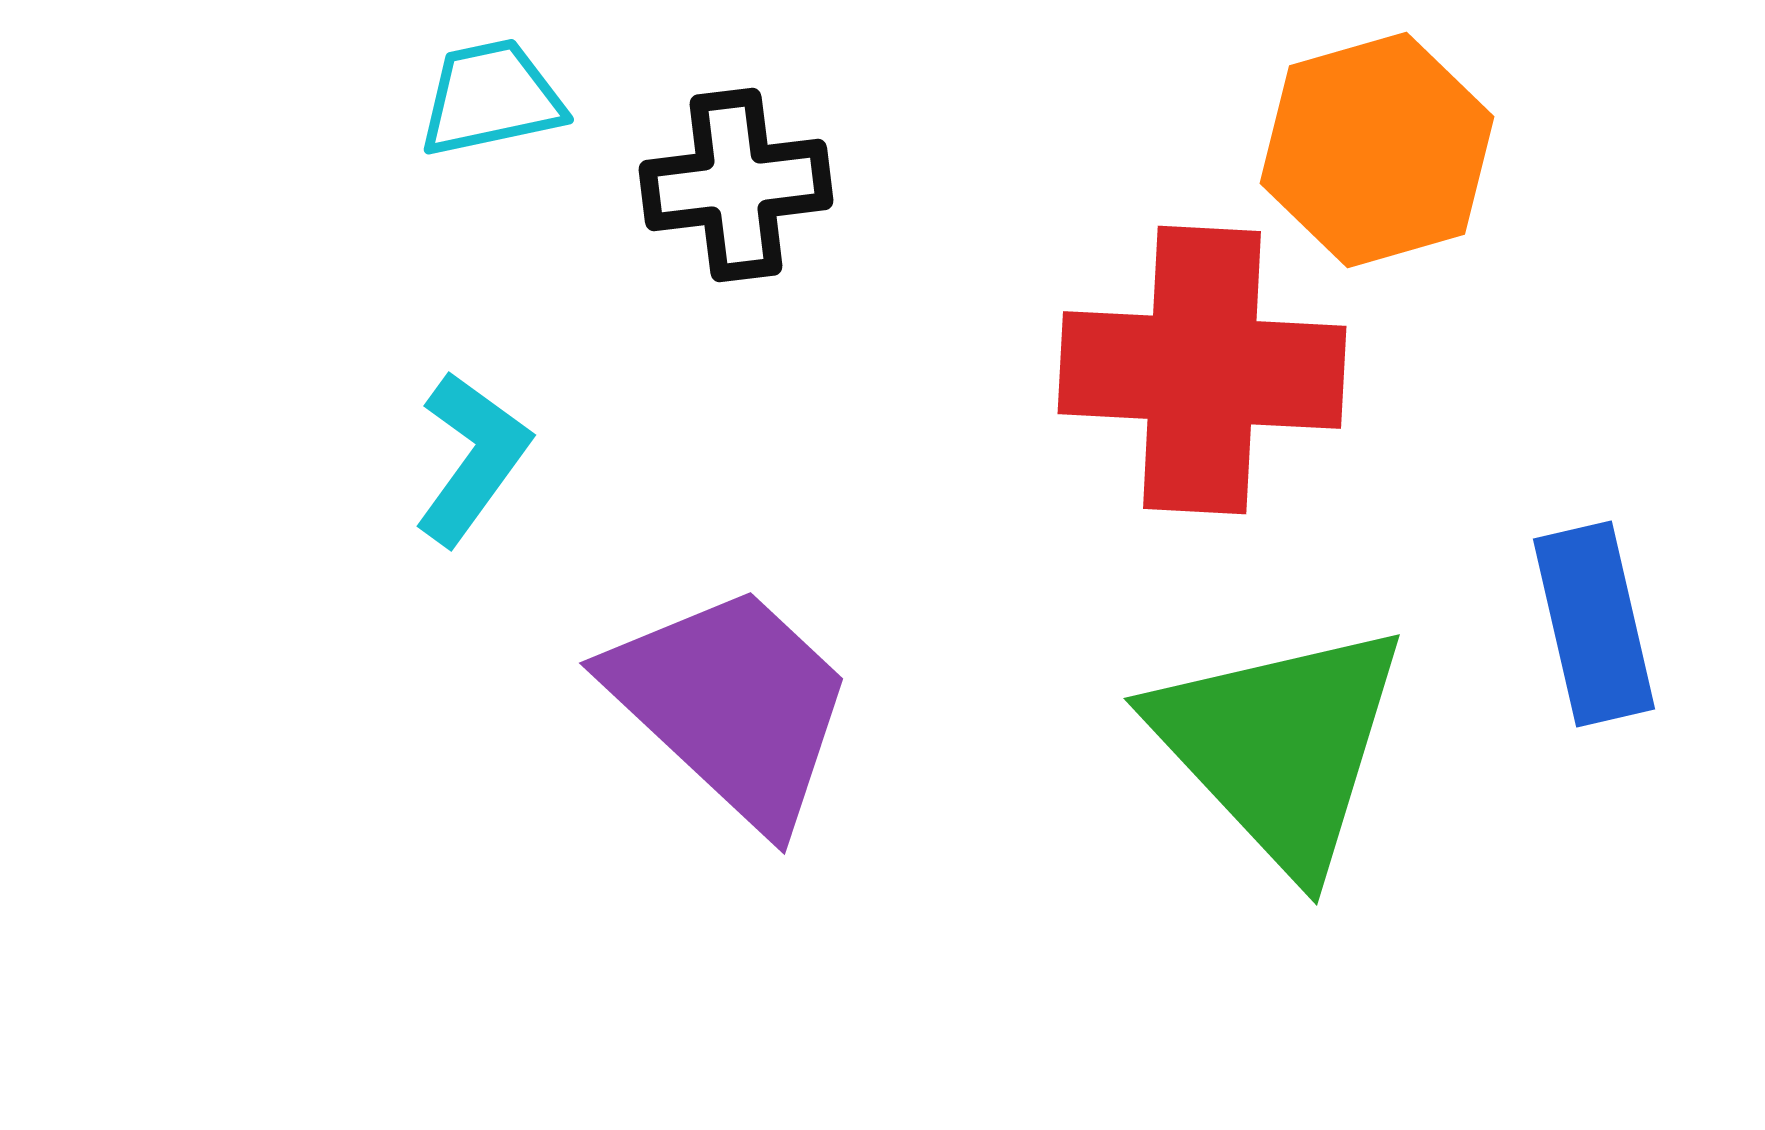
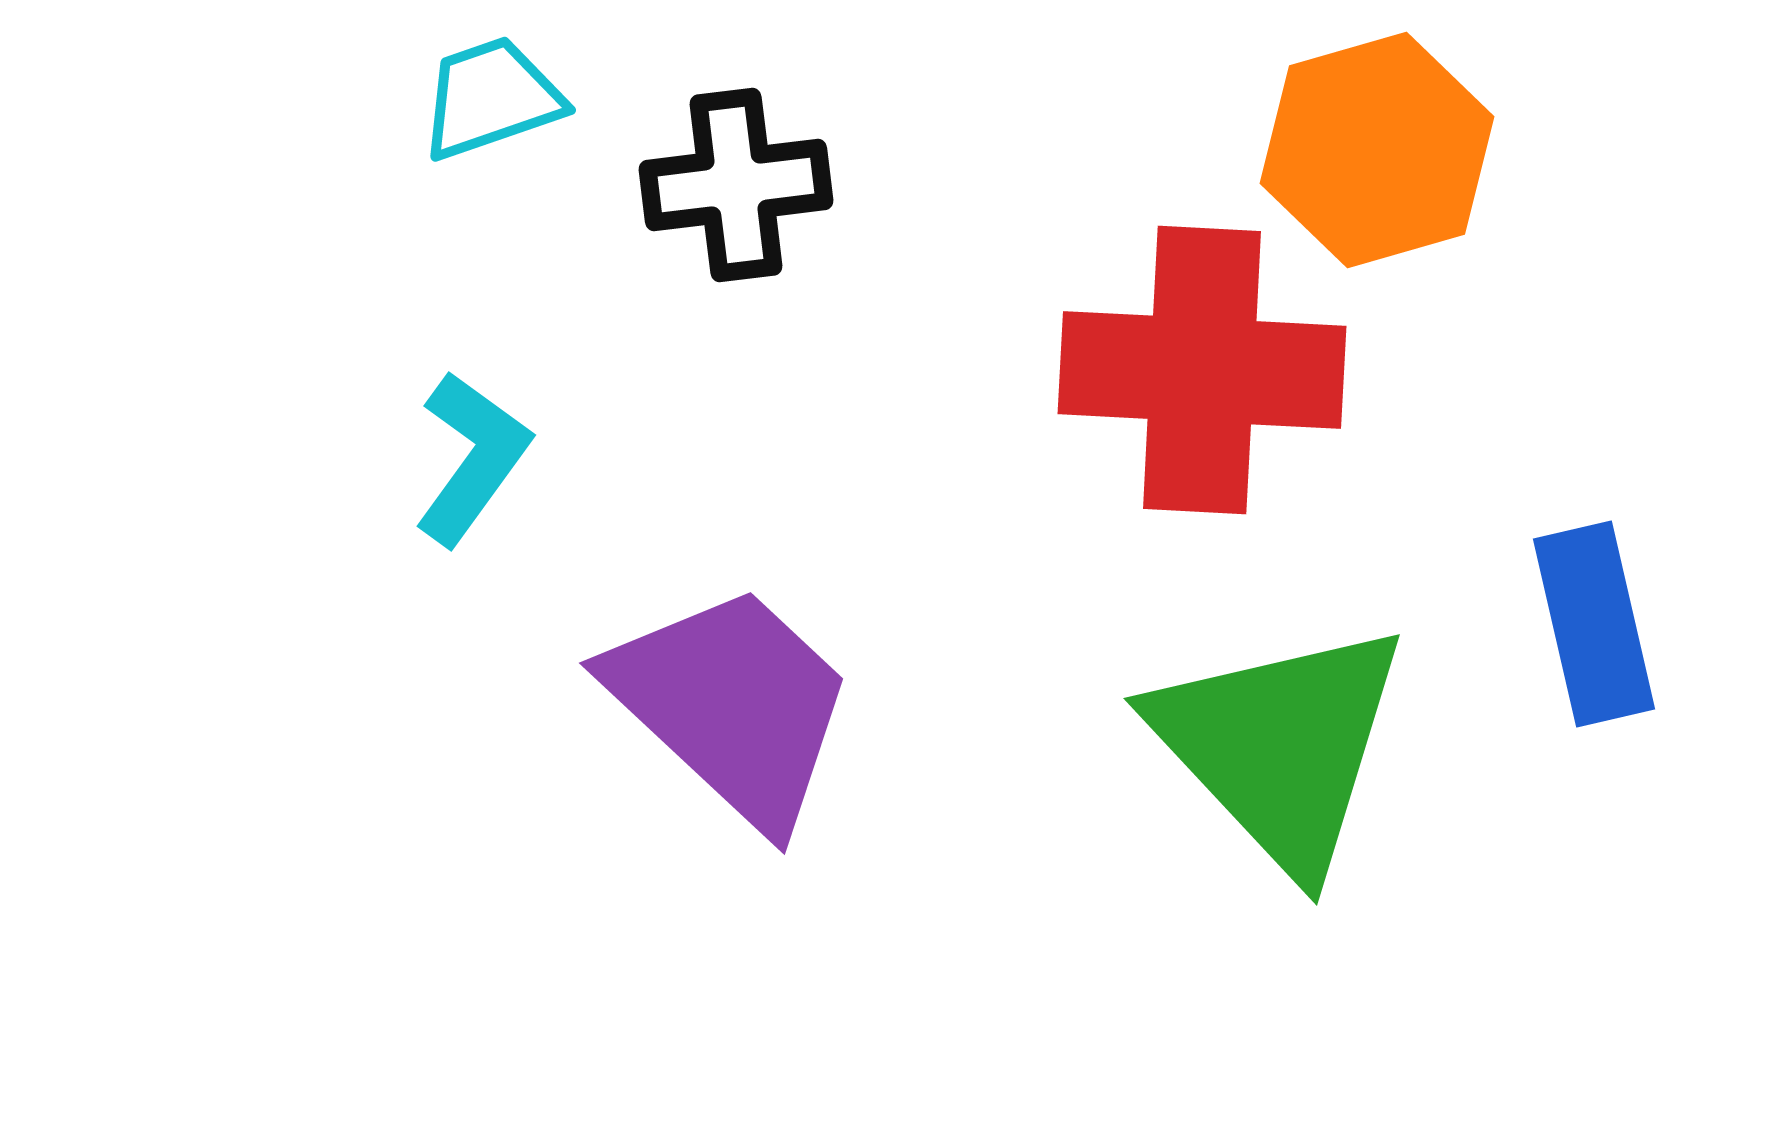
cyan trapezoid: rotated 7 degrees counterclockwise
